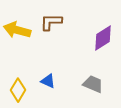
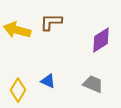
purple diamond: moved 2 px left, 2 px down
